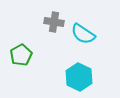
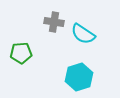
green pentagon: moved 2 px up; rotated 25 degrees clockwise
cyan hexagon: rotated 16 degrees clockwise
